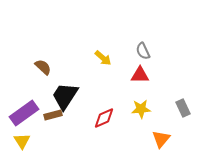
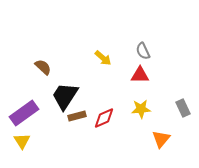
brown rectangle: moved 24 px right, 1 px down
